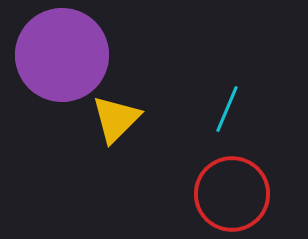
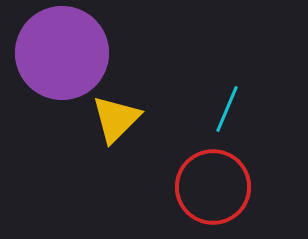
purple circle: moved 2 px up
red circle: moved 19 px left, 7 px up
